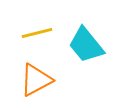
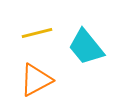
cyan trapezoid: moved 2 px down
